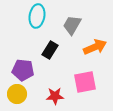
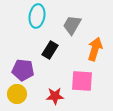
orange arrow: moved 2 px down; rotated 50 degrees counterclockwise
pink square: moved 3 px left, 1 px up; rotated 15 degrees clockwise
